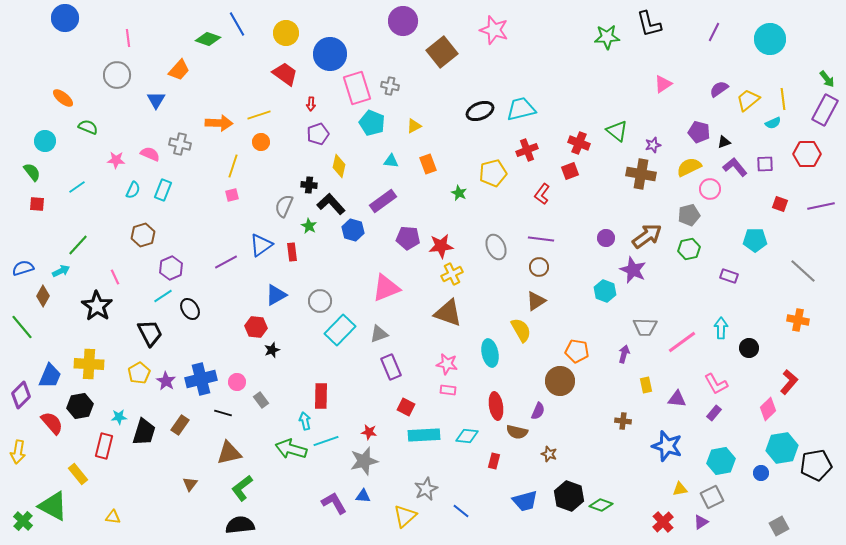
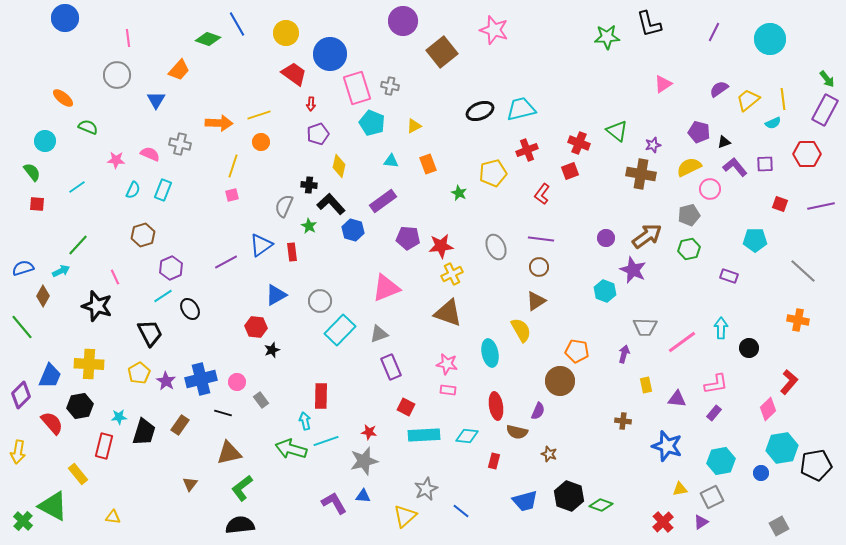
red trapezoid at (285, 74): moved 9 px right
black star at (97, 306): rotated 16 degrees counterclockwise
pink L-shape at (716, 384): rotated 70 degrees counterclockwise
